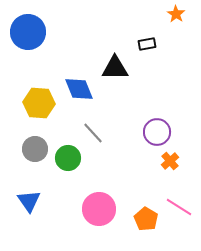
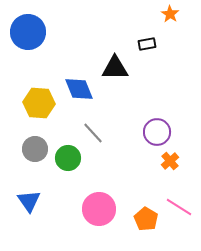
orange star: moved 6 px left
